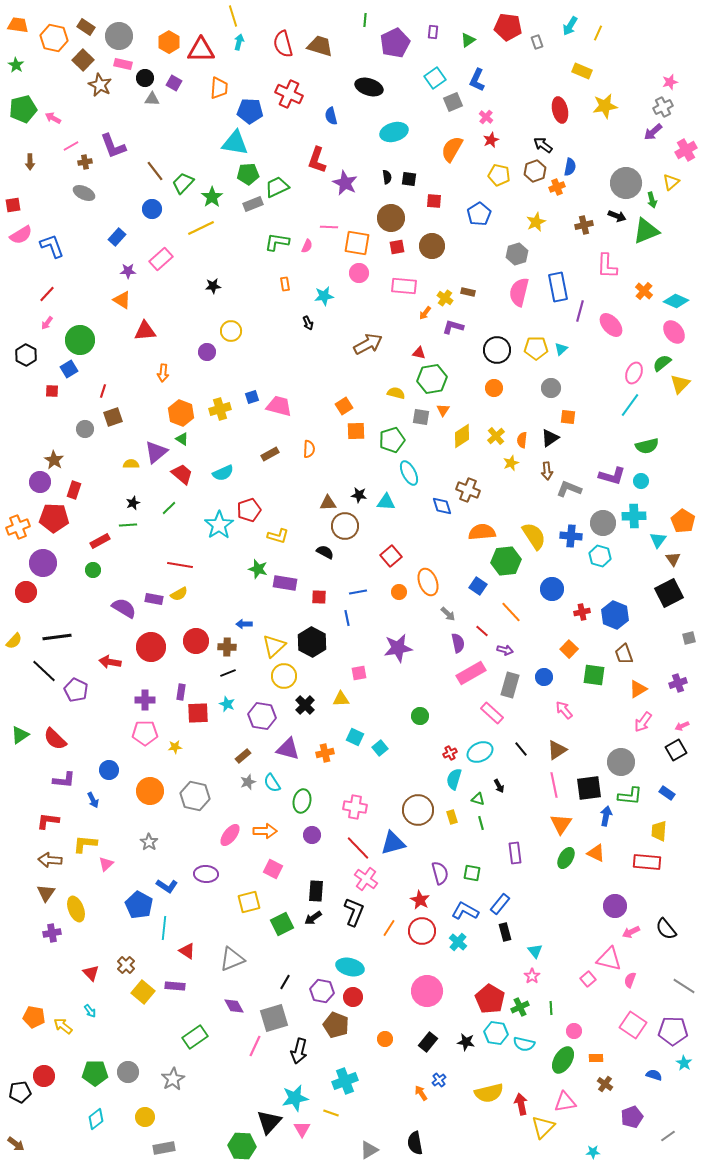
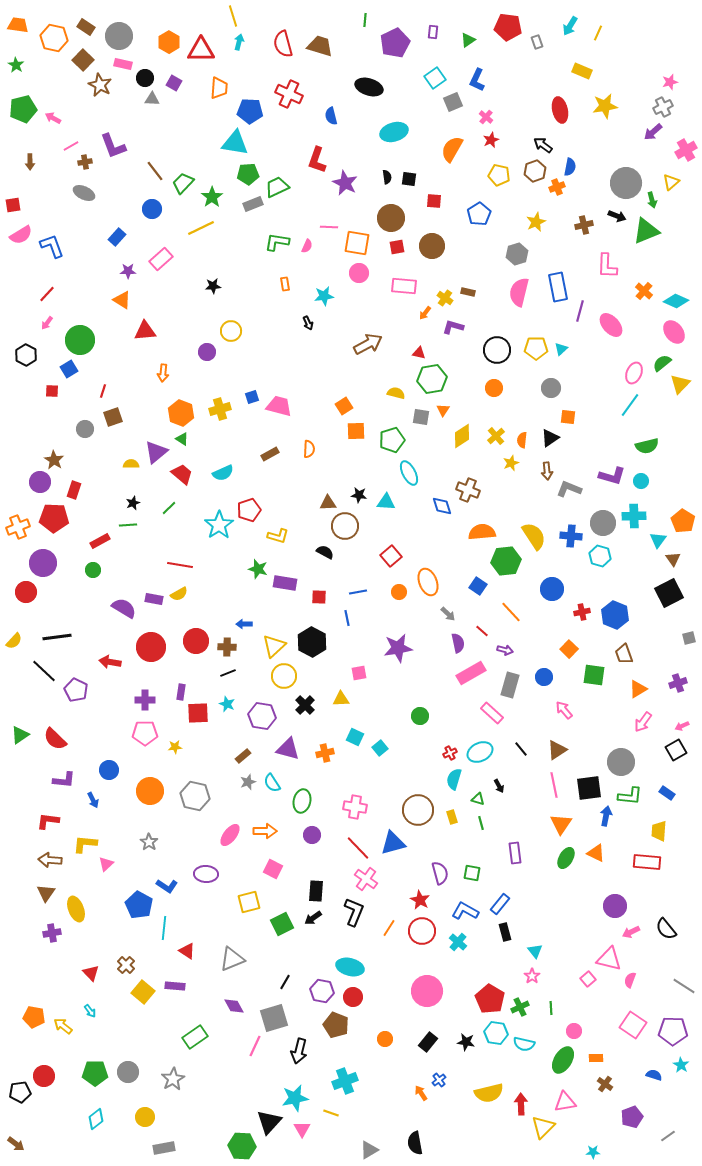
cyan star at (684, 1063): moved 3 px left, 2 px down
red arrow at (521, 1104): rotated 10 degrees clockwise
